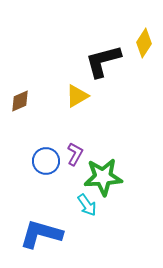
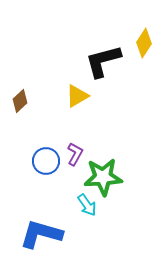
brown diamond: rotated 20 degrees counterclockwise
